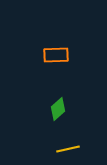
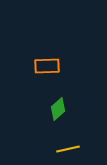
orange rectangle: moved 9 px left, 11 px down
